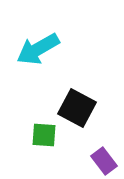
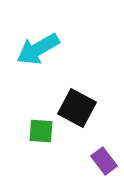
green square: moved 3 px left, 4 px up
